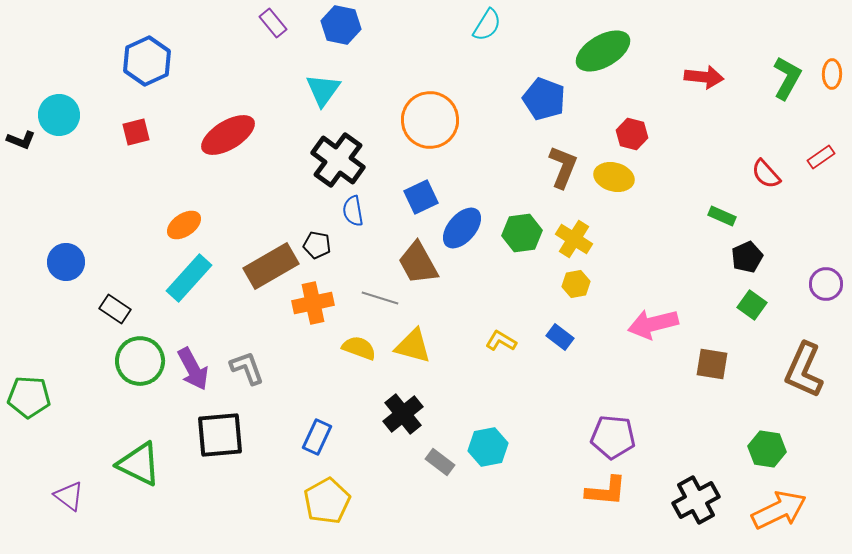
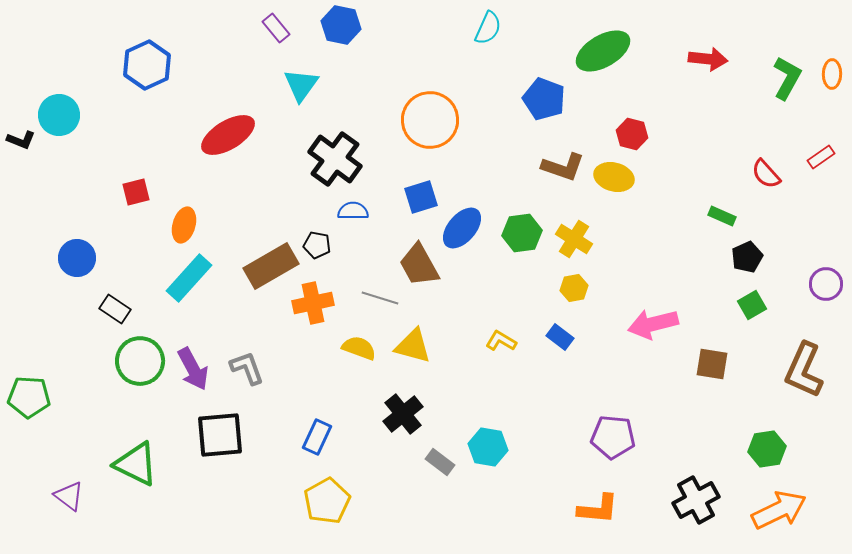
purple rectangle at (273, 23): moved 3 px right, 5 px down
cyan semicircle at (487, 25): moved 1 px right, 3 px down; rotated 8 degrees counterclockwise
blue hexagon at (147, 61): moved 4 px down
red arrow at (704, 77): moved 4 px right, 18 px up
cyan triangle at (323, 90): moved 22 px left, 5 px up
red square at (136, 132): moved 60 px down
black cross at (338, 160): moved 3 px left, 1 px up
brown L-shape at (563, 167): rotated 87 degrees clockwise
blue square at (421, 197): rotated 8 degrees clockwise
blue semicircle at (353, 211): rotated 100 degrees clockwise
orange ellipse at (184, 225): rotated 40 degrees counterclockwise
blue circle at (66, 262): moved 11 px right, 4 px up
brown trapezoid at (418, 263): moved 1 px right, 2 px down
yellow hexagon at (576, 284): moved 2 px left, 4 px down
green square at (752, 305): rotated 24 degrees clockwise
cyan hexagon at (488, 447): rotated 21 degrees clockwise
green hexagon at (767, 449): rotated 18 degrees counterclockwise
green triangle at (139, 464): moved 3 px left
orange L-shape at (606, 491): moved 8 px left, 18 px down
